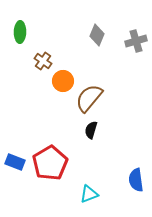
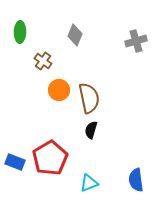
gray diamond: moved 22 px left
orange circle: moved 4 px left, 9 px down
brown semicircle: rotated 128 degrees clockwise
red pentagon: moved 5 px up
cyan triangle: moved 11 px up
